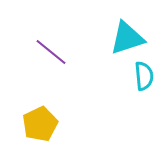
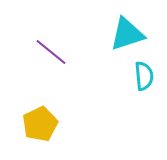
cyan triangle: moved 4 px up
